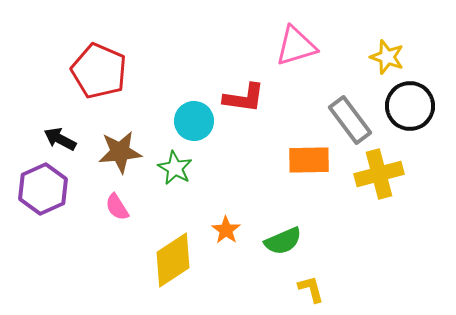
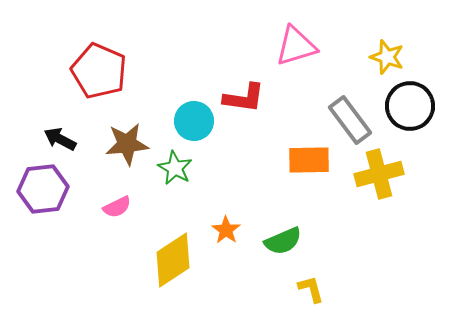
brown star: moved 7 px right, 8 px up
purple hexagon: rotated 18 degrees clockwise
pink semicircle: rotated 84 degrees counterclockwise
